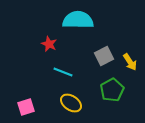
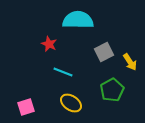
gray square: moved 4 px up
